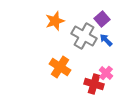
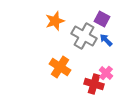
purple square: rotated 21 degrees counterclockwise
